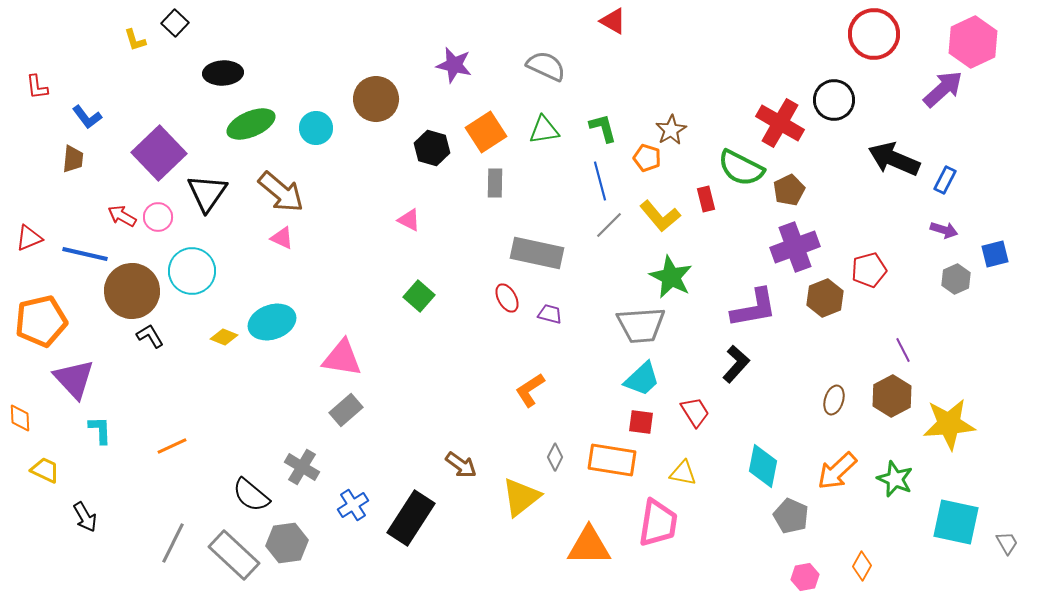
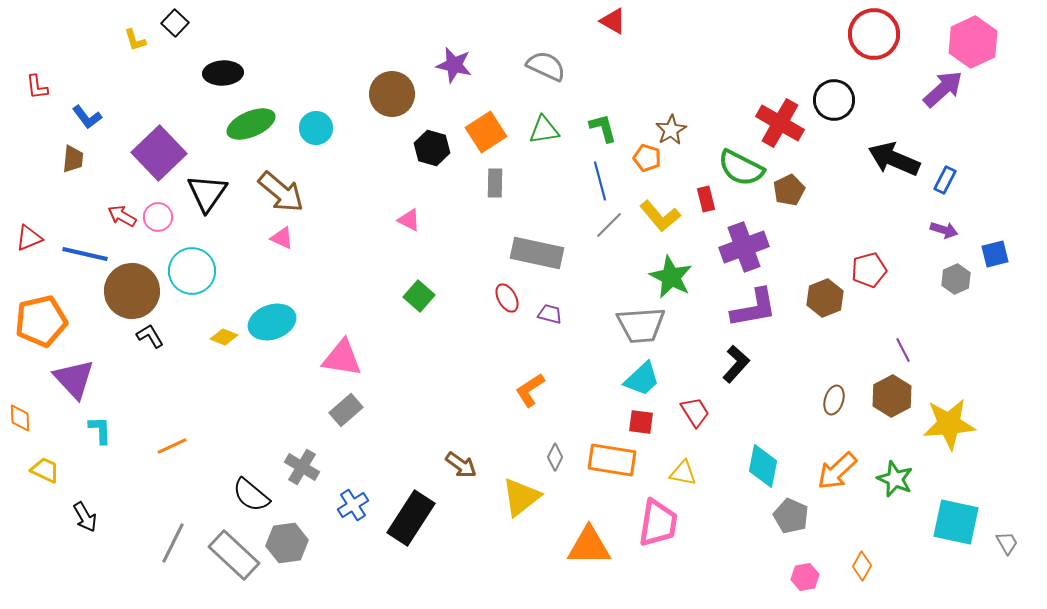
brown circle at (376, 99): moved 16 px right, 5 px up
purple cross at (795, 247): moved 51 px left
